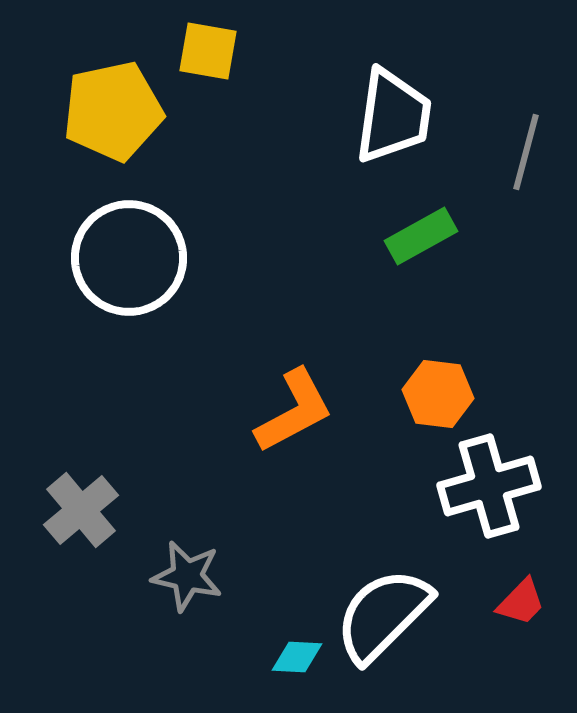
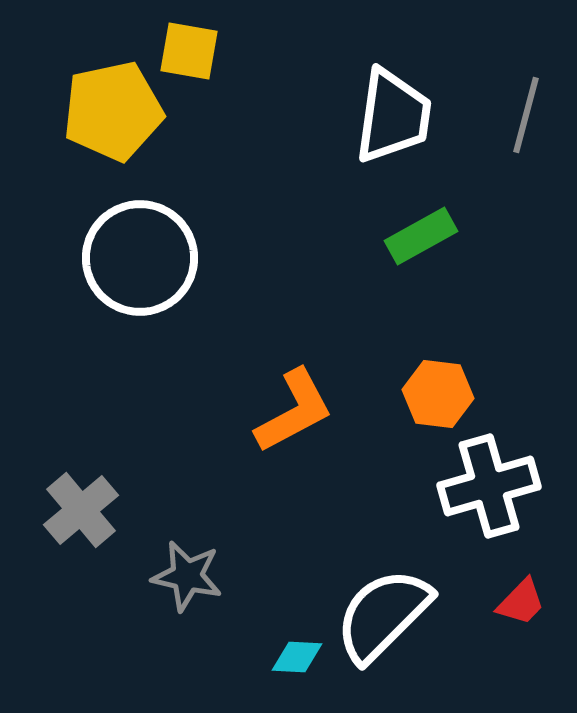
yellow square: moved 19 px left
gray line: moved 37 px up
white circle: moved 11 px right
